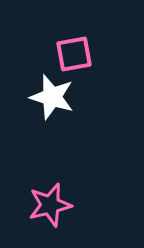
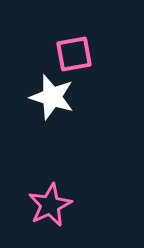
pink star: rotated 12 degrees counterclockwise
